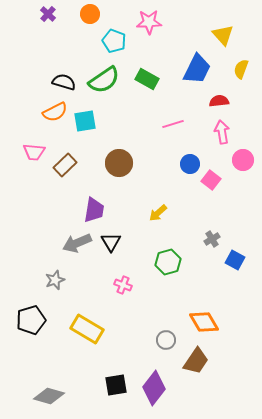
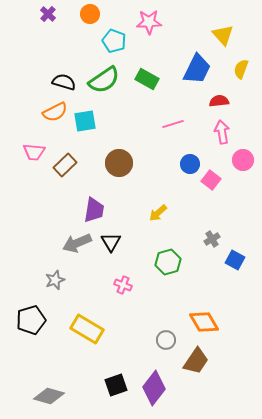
black square: rotated 10 degrees counterclockwise
